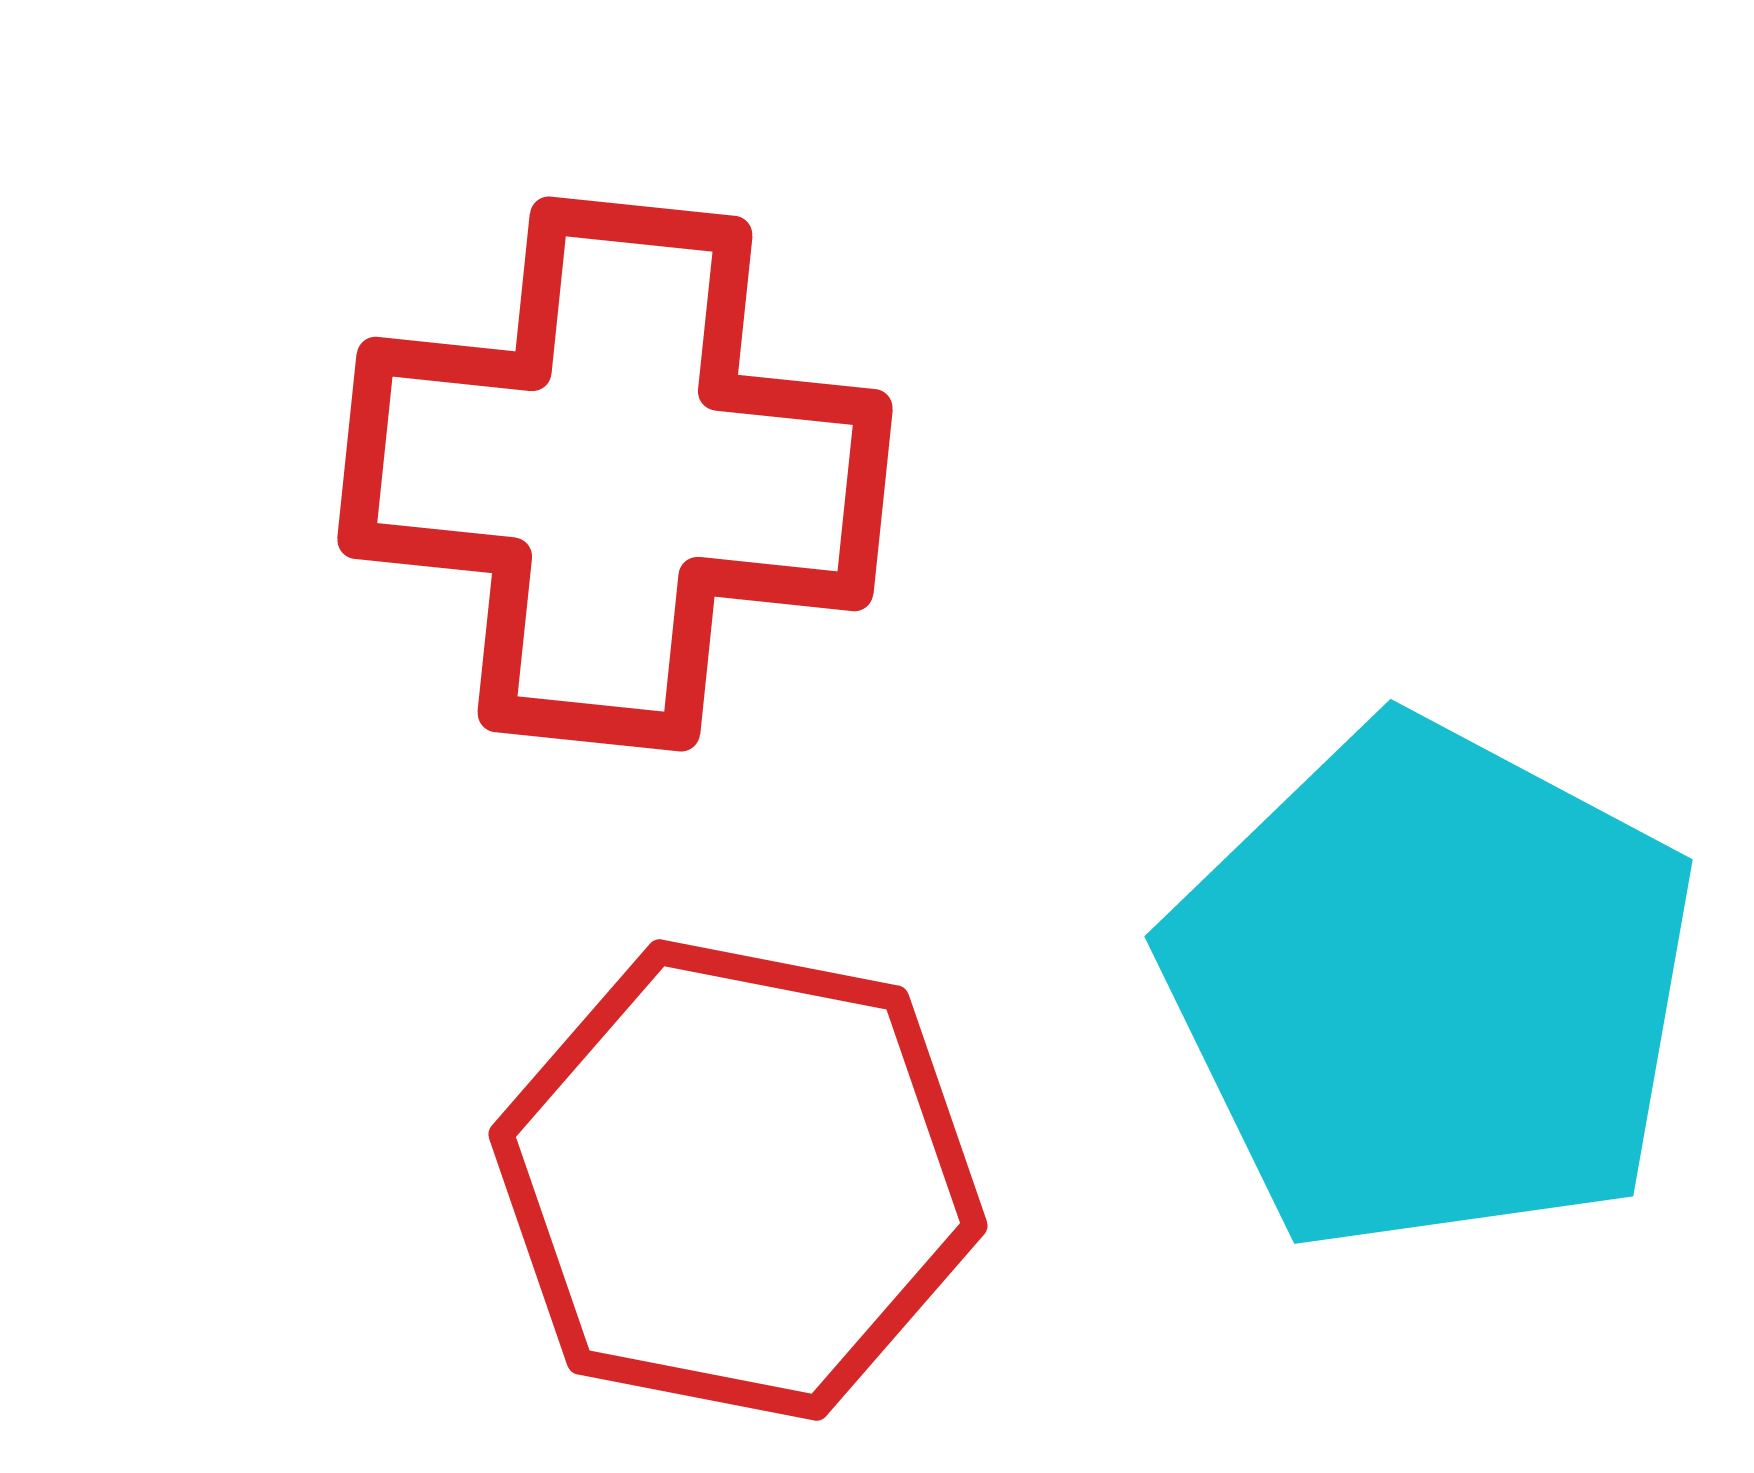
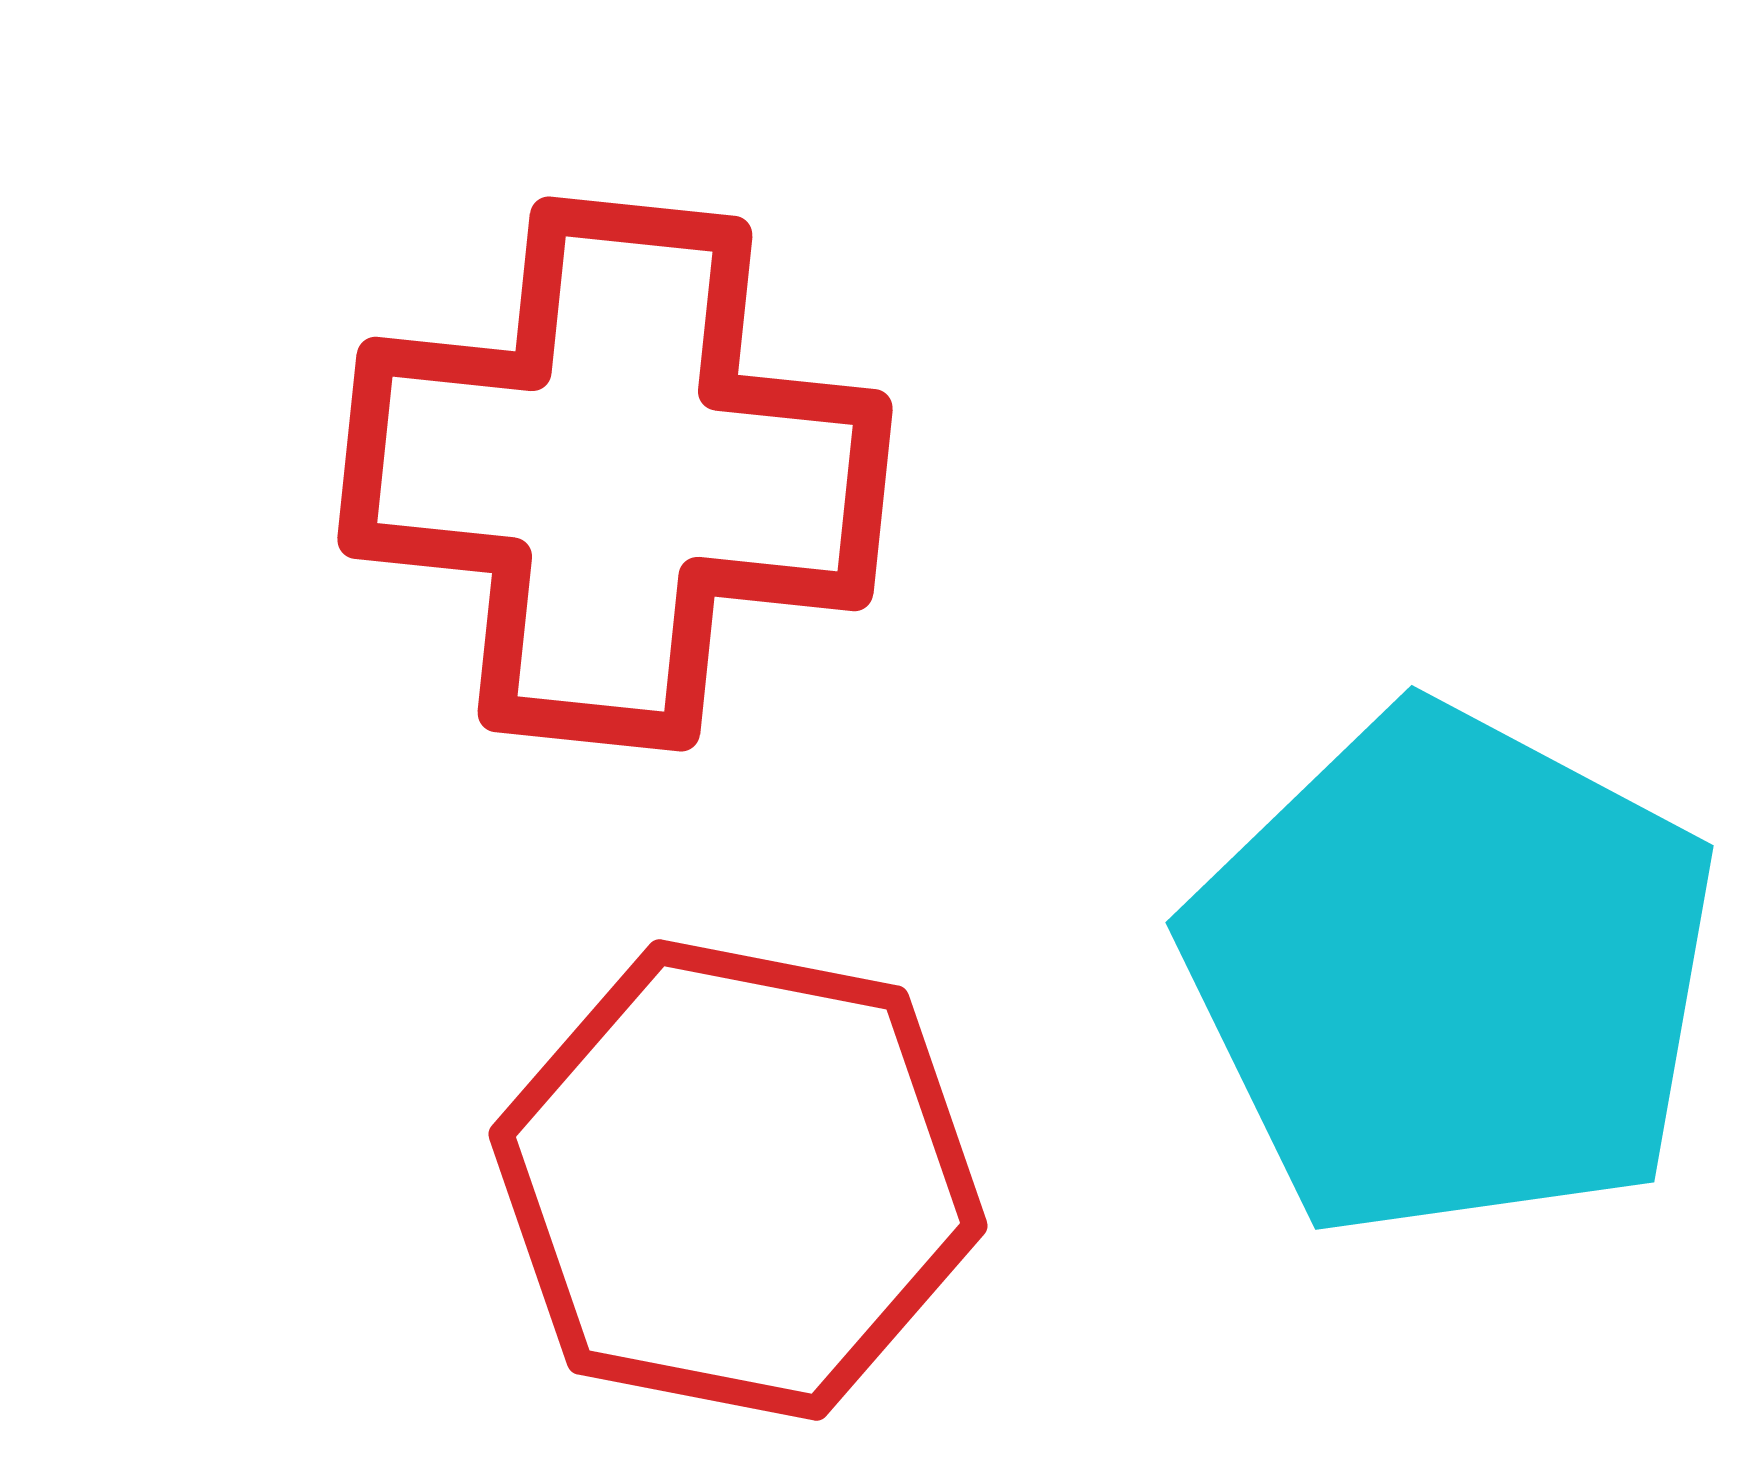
cyan pentagon: moved 21 px right, 14 px up
